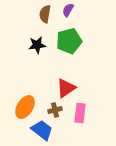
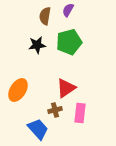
brown semicircle: moved 2 px down
green pentagon: moved 1 px down
orange ellipse: moved 7 px left, 17 px up
blue trapezoid: moved 4 px left, 1 px up; rotated 10 degrees clockwise
